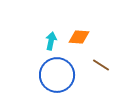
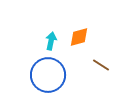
orange diamond: rotated 20 degrees counterclockwise
blue circle: moved 9 px left
